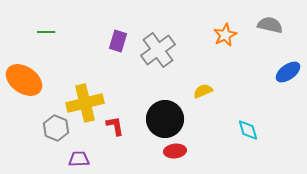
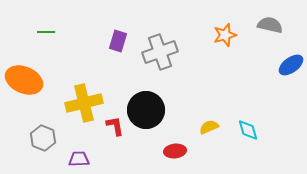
orange star: rotated 10 degrees clockwise
gray cross: moved 2 px right, 2 px down; rotated 16 degrees clockwise
blue ellipse: moved 3 px right, 7 px up
orange ellipse: rotated 12 degrees counterclockwise
yellow semicircle: moved 6 px right, 36 px down
yellow cross: moved 1 px left
black circle: moved 19 px left, 9 px up
gray hexagon: moved 13 px left, 10 px down
